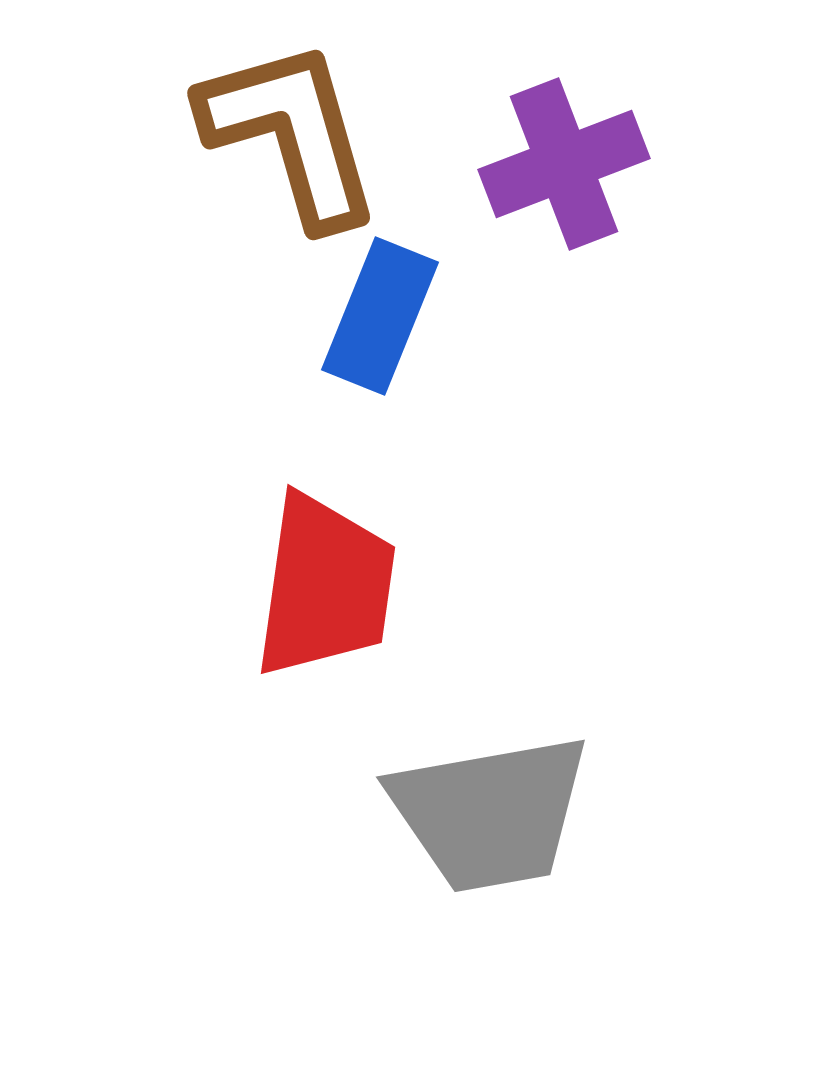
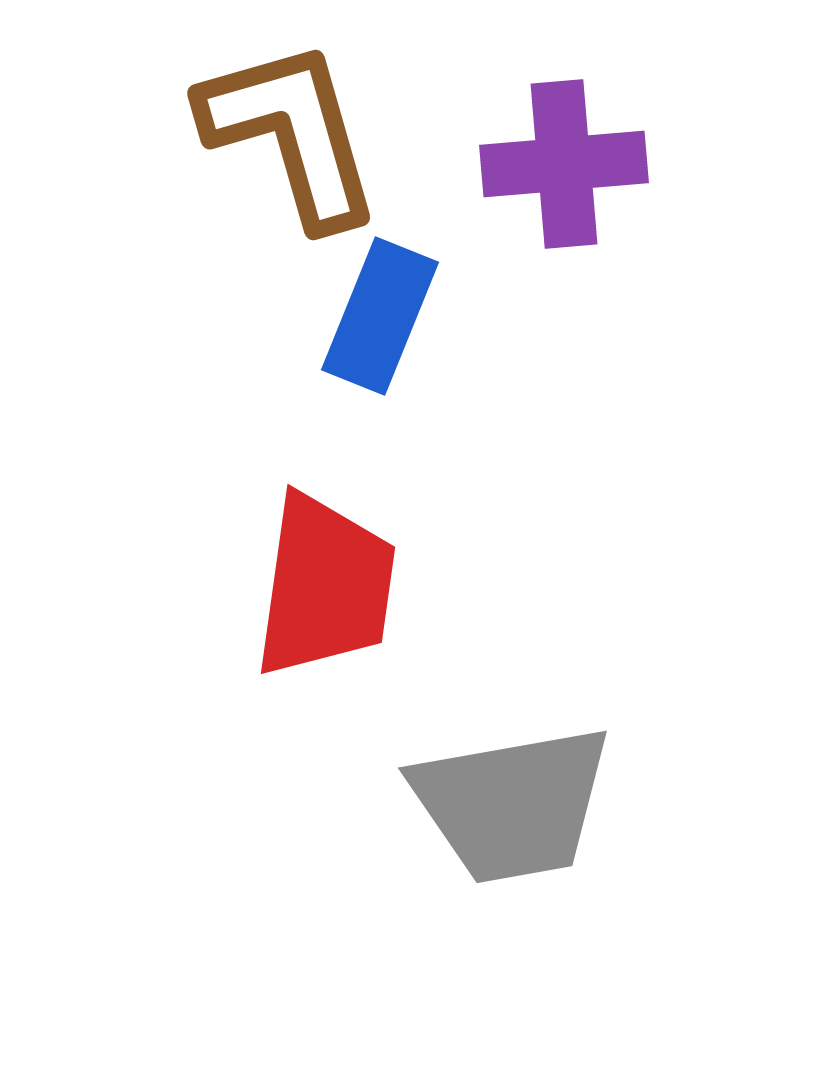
purple cross: rotated 16 degrees clockwise
gray trapezoid: moved 22 px right, 9 px up
